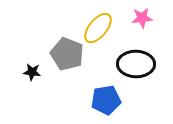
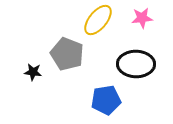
yellow ellipse: moved 8 px up
black star: moved 1 px right
